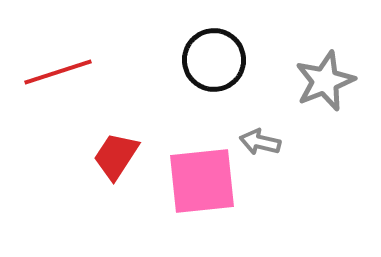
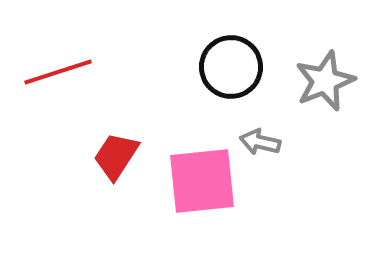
black circle: moved 17 px right, 7 px down
